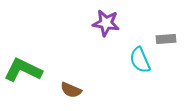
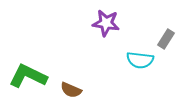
gray rectangle: rotated 54 degrees counterclockwise
cyan semicircle: rotated 60 degrees counterclockwise
green L-shape: moved 5 px right, 6 px down
